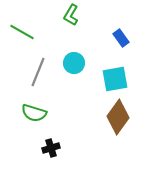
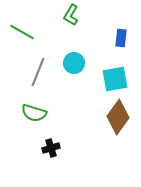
blue rectangle: rotated 42 degrees clockwise
